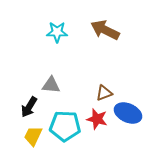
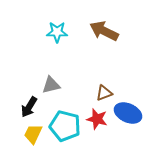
brown arrow: moved 1 px left, 1 px down
gray triangle: rotated 18 degrees counterclockwise
cyan pentagon: rotated 12 degrees clockwise
yellow trapezoid: moved 2 px up
